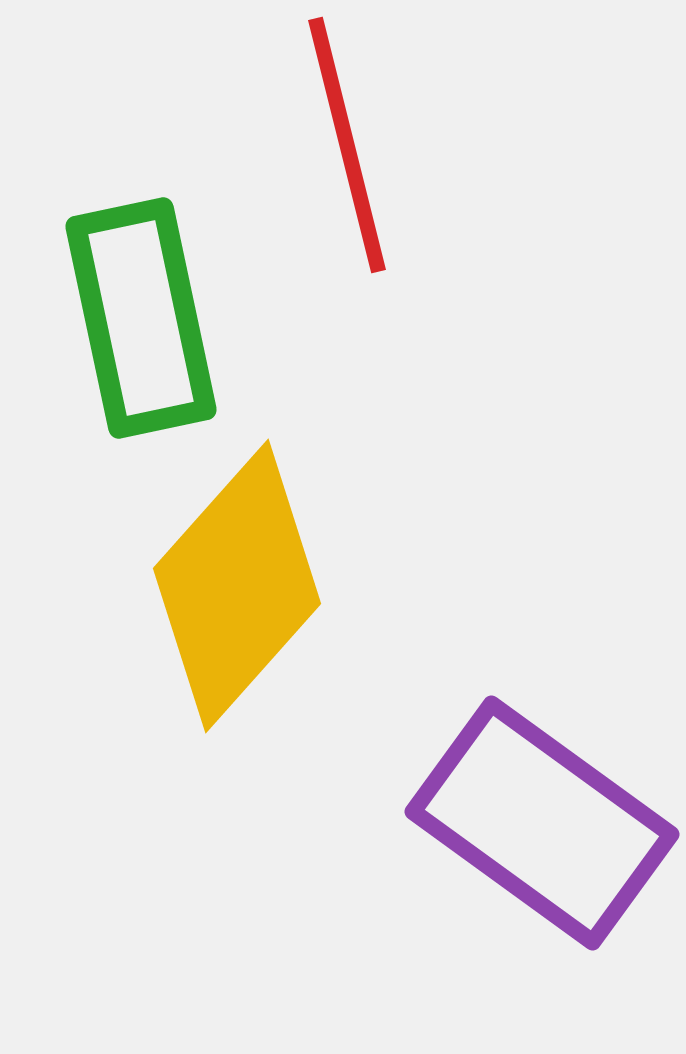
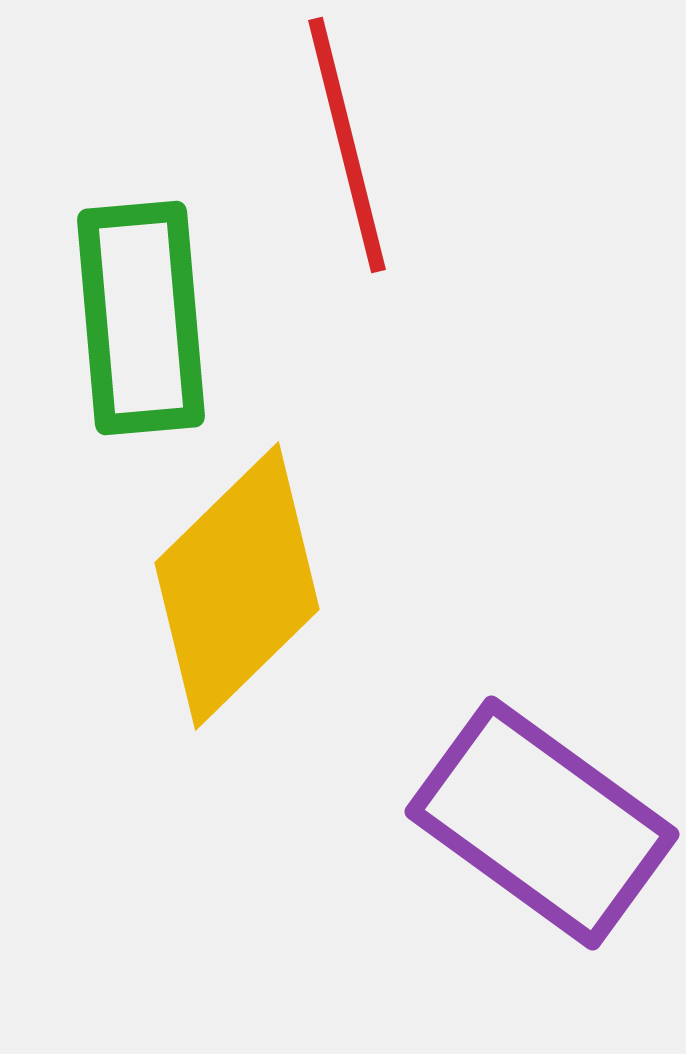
green rectangle: rotated 7 degrees clockwise
yellow diamond: rotated 4 degrees clockwise
